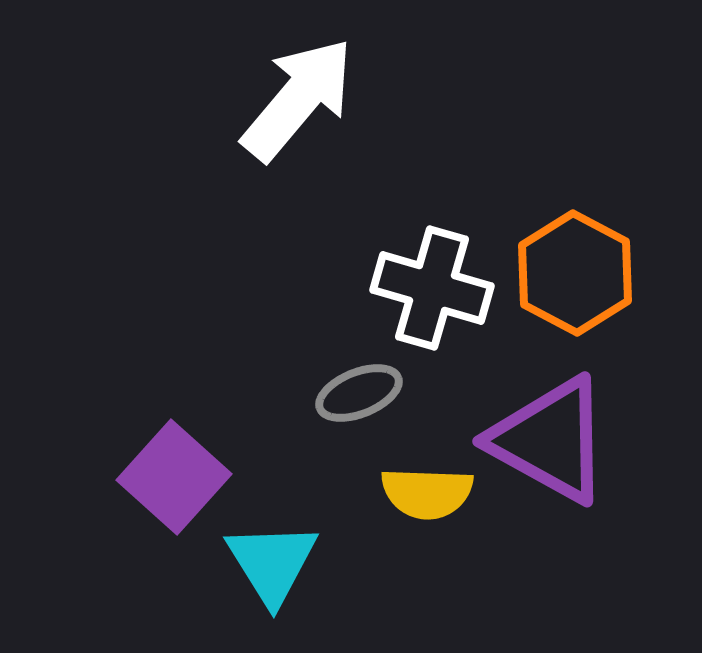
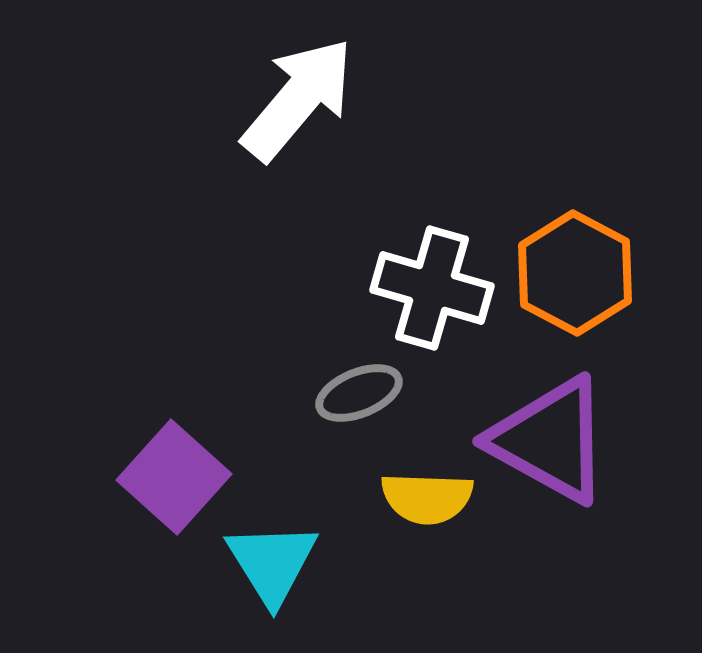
yellow semicircle: moved 5 px down
